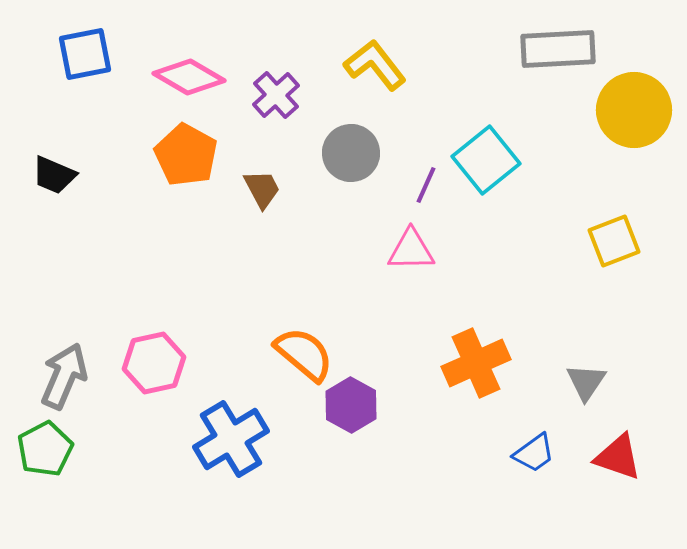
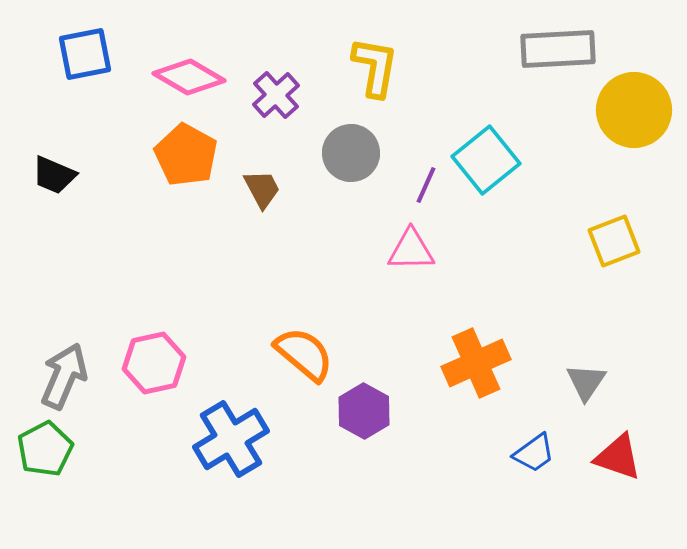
yellow L-shape: moved 2 px down; rotated 48 degrees clockwise
purple hexagon: moved 13 px right, 6 px down
